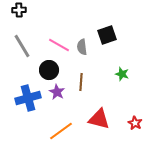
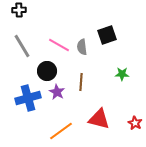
black circle: moved 2 px left, 1 px down
green star: rotated 16 degrees counterclockwise
